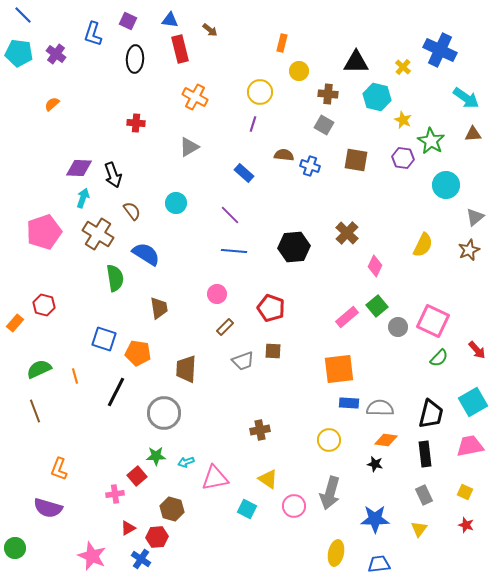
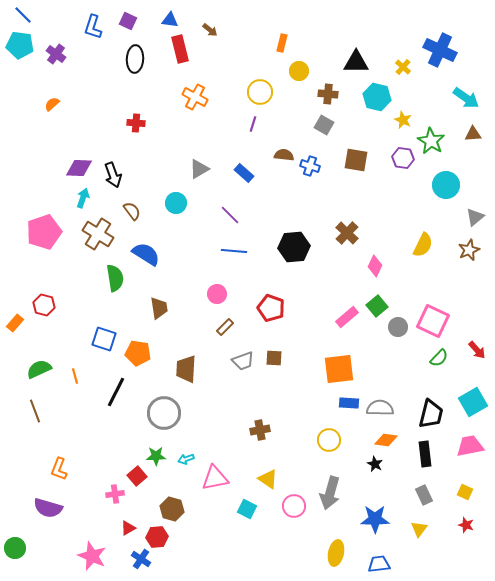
blue L-shape at (93, 34): moved 7 px up
cyan pentagon at (19, 53): moved 1 px right, 8 px up
gray triangle at (189, 147): moved 10 px right, 22 px down
brown square at (273, 351): moved 1 px right, 7 px down
cyan arrow at (186, 462): moved 3 px up
black star at (375, 464): rotated 14 degrees clockwise
